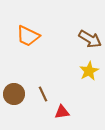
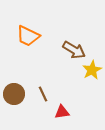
brown arrow: moved 16 px left, 11 px down
yellow star: moved 3 px right, 1 px up
